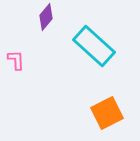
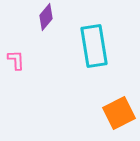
cyan rectangle: rotated 39 degrees clockwise
orange square: moved 12 px right
